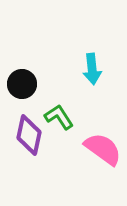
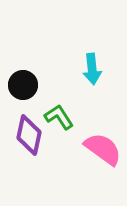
black circle: moved 1 px right, 1 px down
